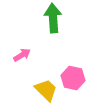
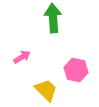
pink arrow: moved 2 px down
pink hexagon: moved 3 px right, 8 px up
